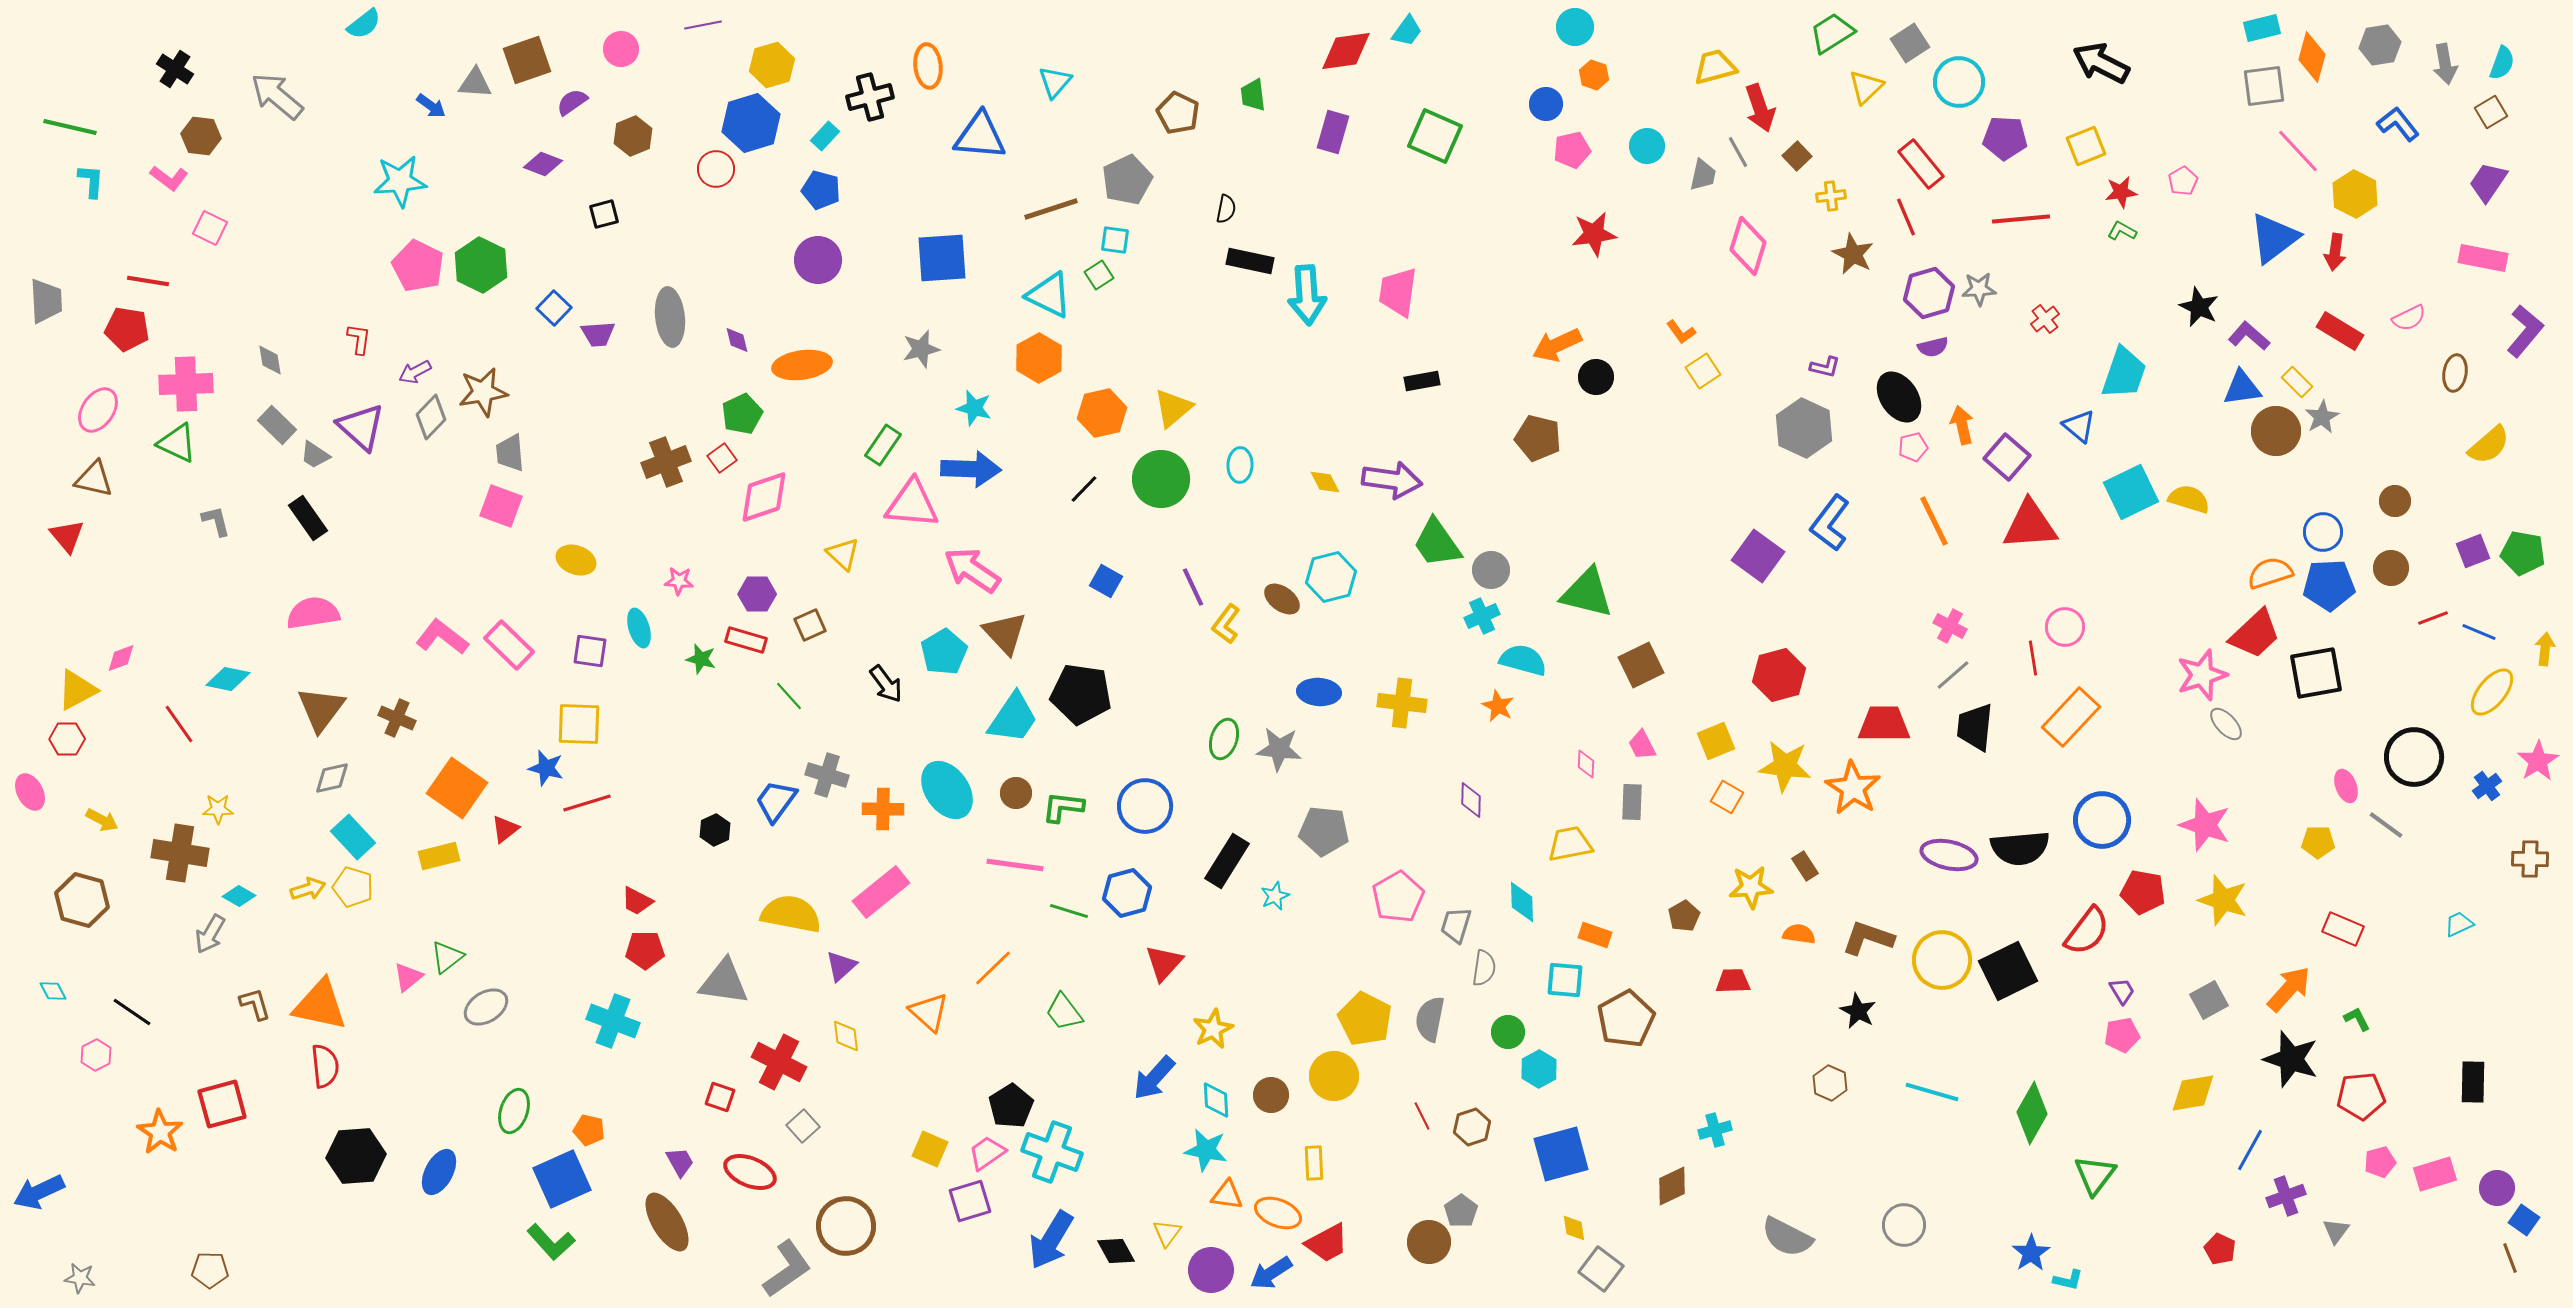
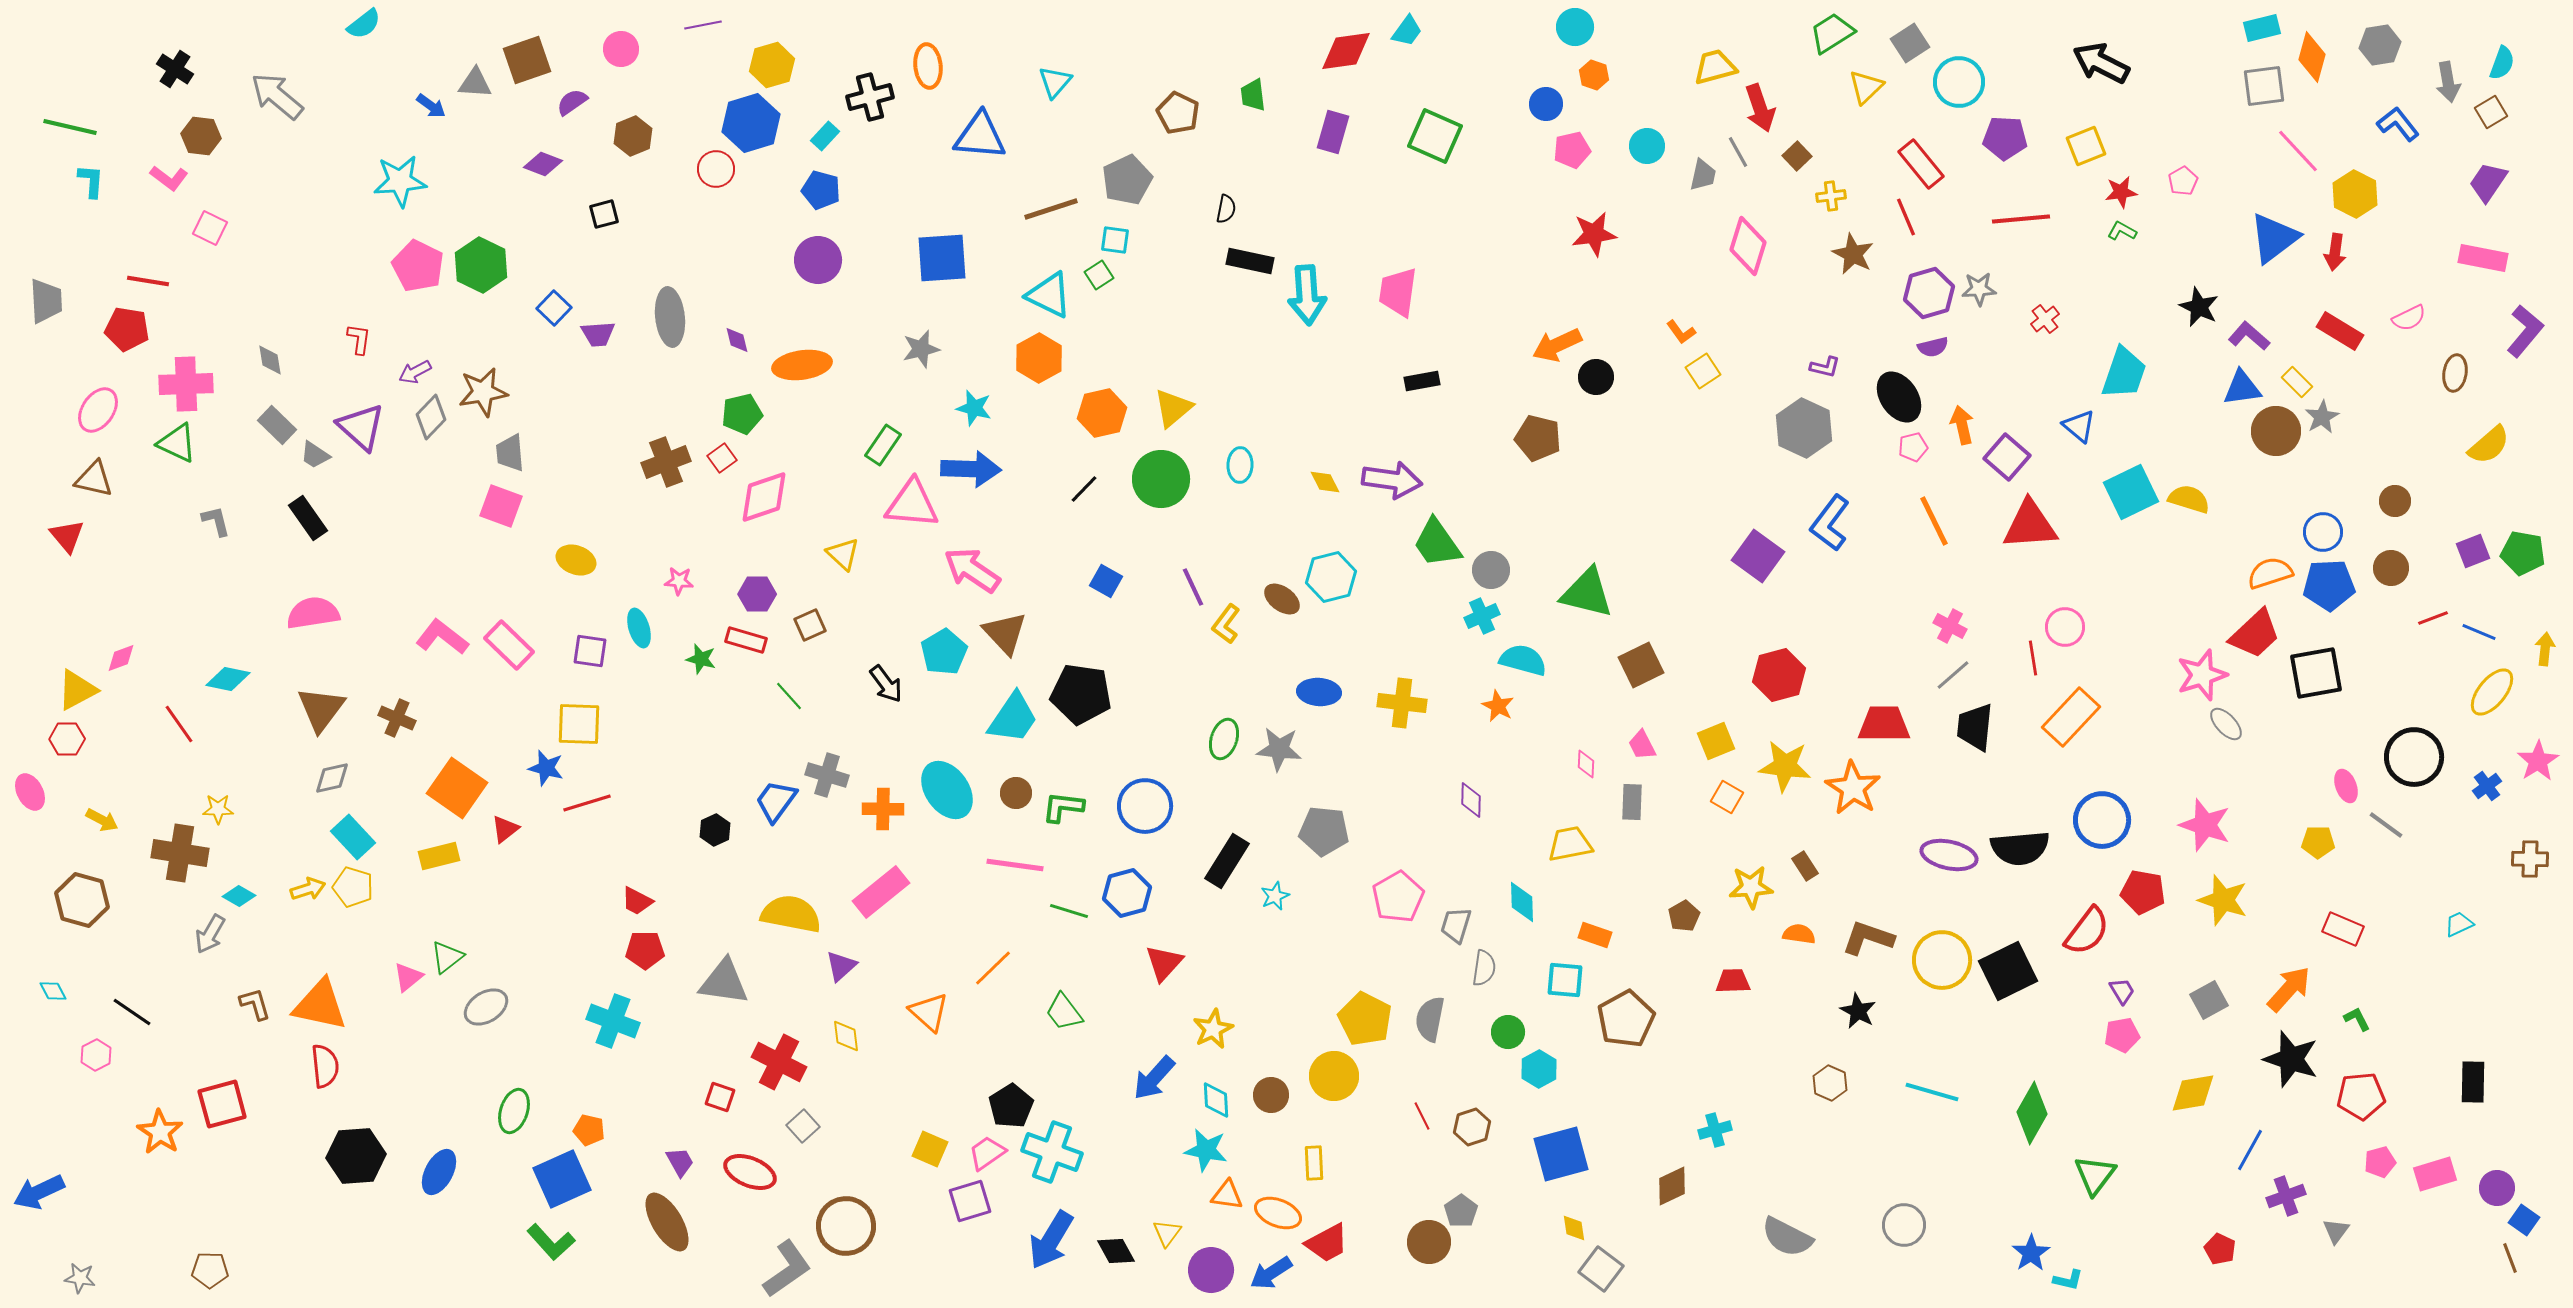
gray arrow at (2445, 64): moved 3 px right, 18 px down
green pentagon at (742, 414): rotated 12 degrees clockwise
